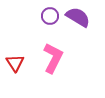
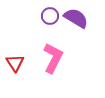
purple semicircle: moved 2 px left, 1 px down
